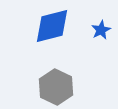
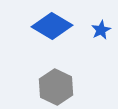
blue diamond: rotated 45 degrees clockwise
